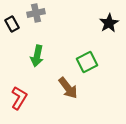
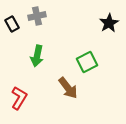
gray cross: moved 1 px right, 3 px down
